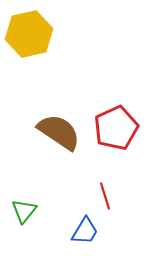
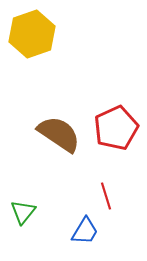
yellow hexagon: moved 3 px right; rotated 6 degrees counterclockwise
brown semicircle: moved 2 px down
red line: moved 1 px right
green triangle: moved 1 px left, 1 px down
